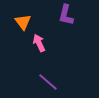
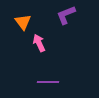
purple L-shape: rotated 55 degrees clockwise
purple line: rotated 40 degrees counterclockwise
